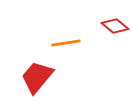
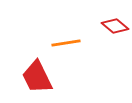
red trapezoid: rotated 66 degrees counterclockwise
